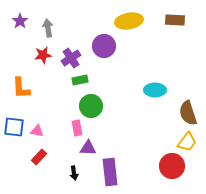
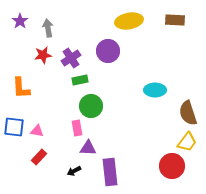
purple circle: moved 4 px right, 5 px down
black arrow: moved 2 px up; rotated 72 degrees clockwise
